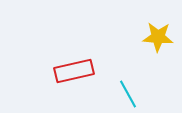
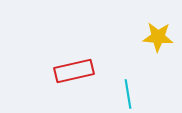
cyan line: rotated 20 degrees clockwise
